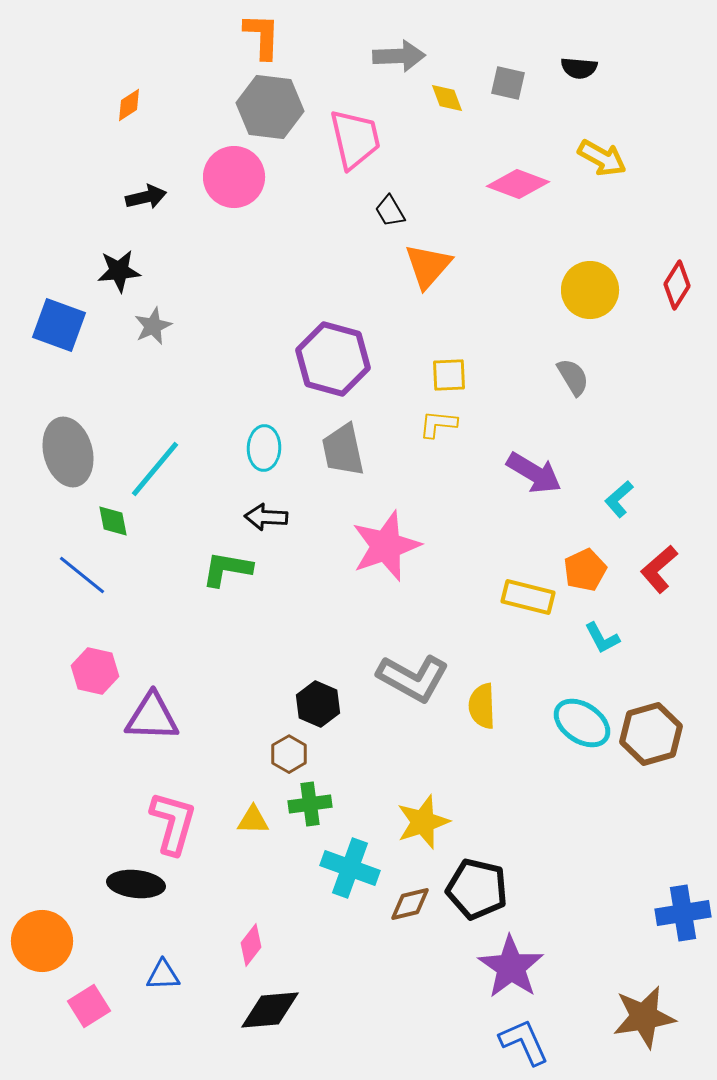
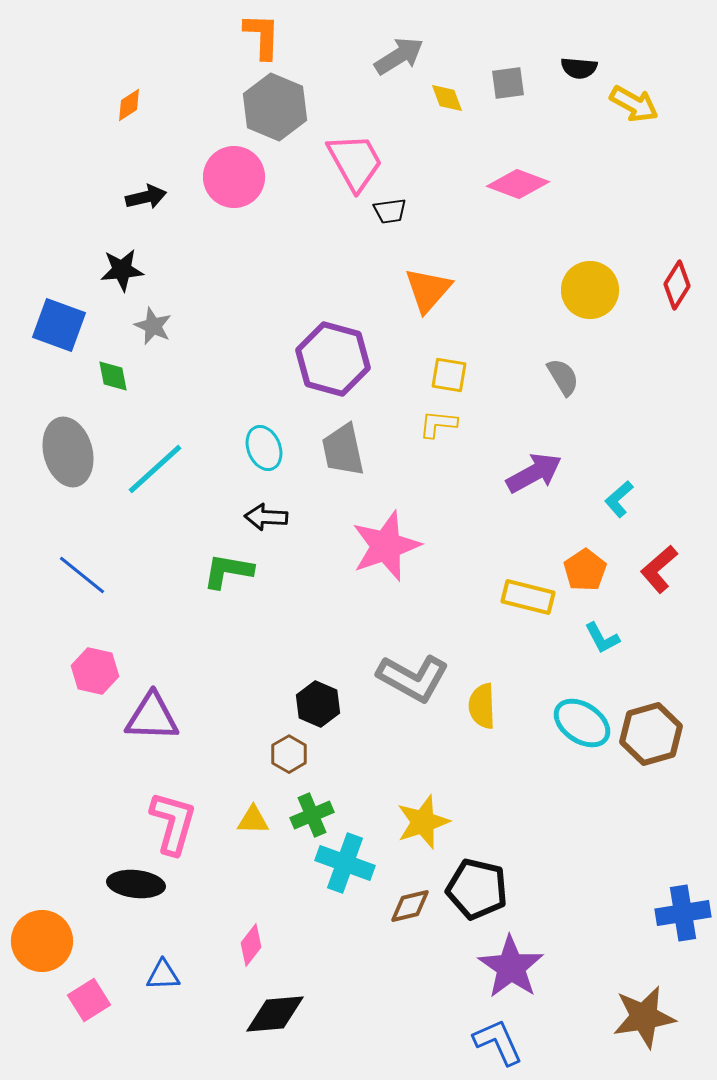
gray arrow at (399, 56): rotated 30 degrees counterclockwise
gray square at (508, 83): rotated 21 degrees counterclockwise
gray hexagon at (270, 107): moved 5 px right; rotated 16 degrees clockwise
pink trapezoid at (355, 139): moved 23 px down; rotated 16 degrees counterclockwise
yellow arrow at (602, 158): moved 32 px right, 54 px up
black trapezoid at (390, 211): rotated 68 degrees counterclockwise
orange triangle at (428, 266): moved 24 px down
black star at (119, 271): moved 3 px right, 1 px up
gray star at (153, 326): rotated 24 degrees counterclockwise
yellow square at (449, 375): rotated 12 degrees clockwise
gray semicircle at (573, 377): moved 10 px left
cyan ellipse at (264, 448): rotated 24 degrees counterclockwise
cyan line at (155, 469): rotated 8 degrees clockwise
purple arrow at (534, 473): rotated 60 degrees counterclockwise
green diamond at (113, 521): moved 145 px up
green L-shape at (227, 569): moved 1 px right, 2 px down
orange pentagon at (585, 570): rotated 9 degrees counterclockwise
green cross at (310, 804): moved 2 px right, 11 px down; rotated 15 degrees counterclockwise
cyan cross at (350, 868): moved 5 px left, 5 px up
brown diamond at (410, 904): moved 2 px down
pink square at (89, 1006): moved 6 px up
black diamond at (270, 1010): moved 5 px right, 4 px down
blue L-shape at (524, 1042): moved 26 px left
